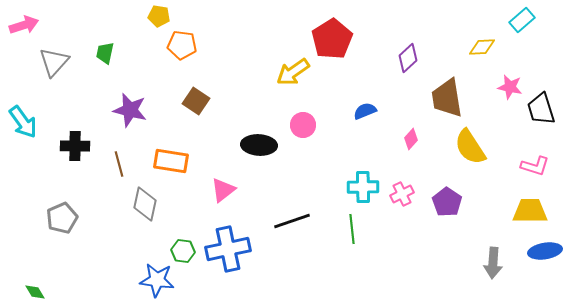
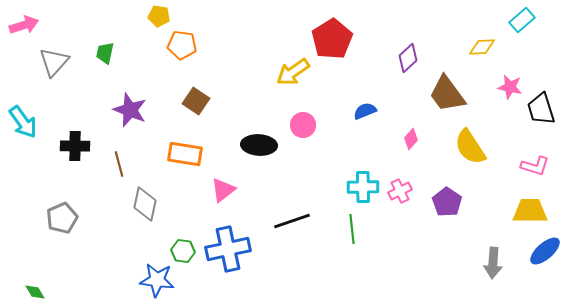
brown trapezoid: moved 4 px up; rotated 27 degrees counterclockwise
purple star: rotated 8 degrees clockwise
orange rectangle: moved 14 px right, 7 px up
pink cross: moved 2 px left, 3 px up
blue ellipse: rotated 32 degrees counterclockwise
